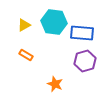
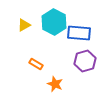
cyan hexagon: rotated 20 degrees clockwise
blue rectangle: moved 3 px left
orange rectangle: moved 10 px right, 9 px down
